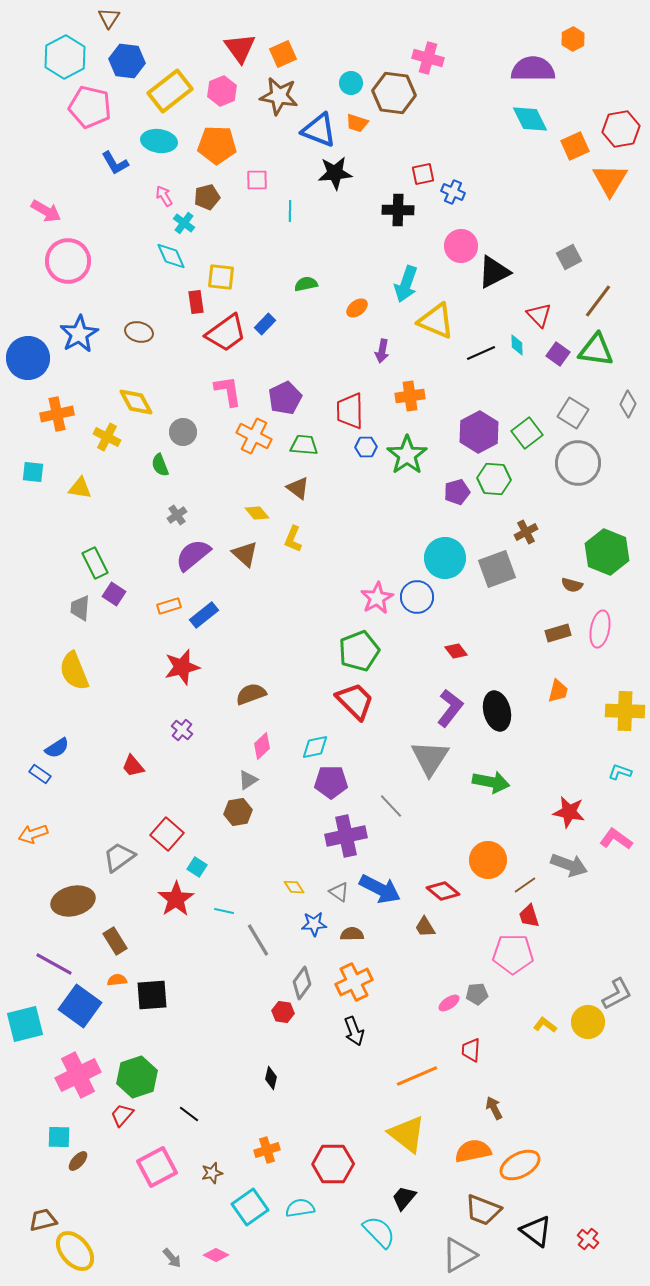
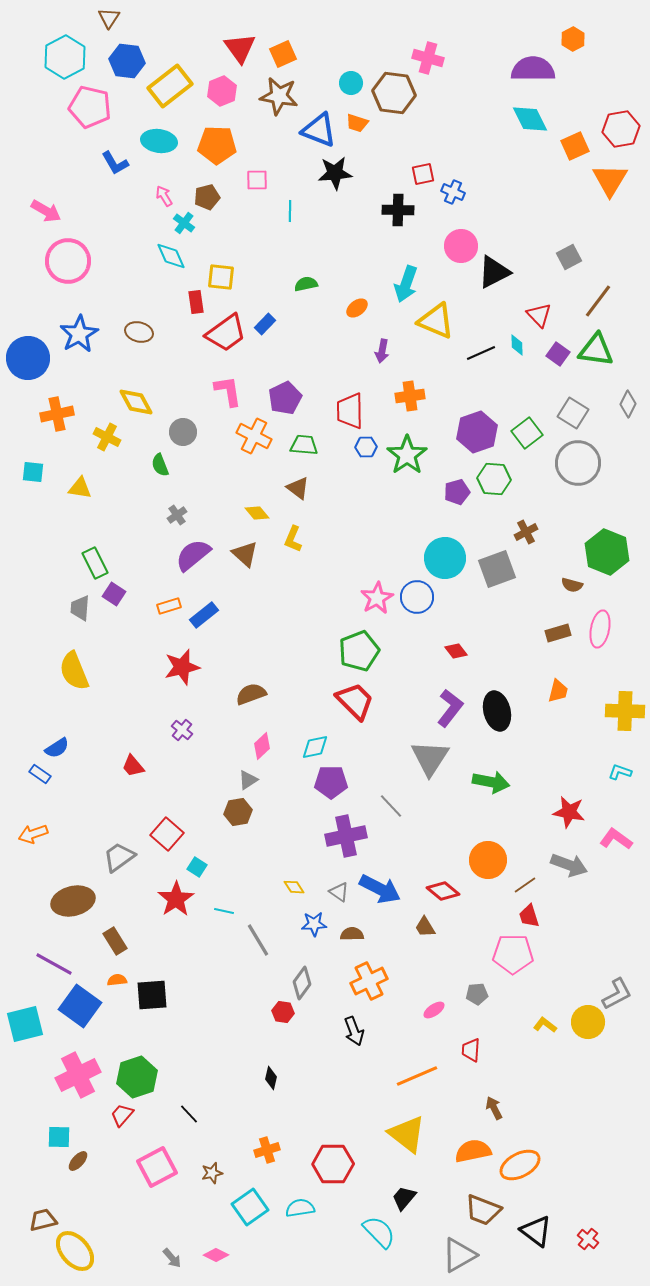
yellow rectangle at (170, 91): moved 5 px up
purple hexagon at (479, 432): moved 2 px left; rotated 9 degrees clockwise
orange cross at (354, 982): moved 15 px right, 1 px up
pink ellipse at (449, 1003): moved 15 px left, 7 px down
black line at (189, 1114): rotated 10 degrees clockwise
